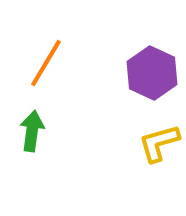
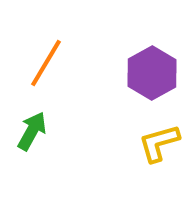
purple hexagon: rotated 6 degrees clockwise
green arrow: rotated 21 degrees clockwise
